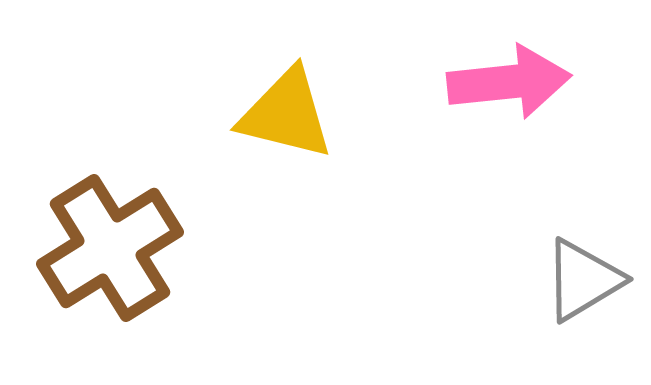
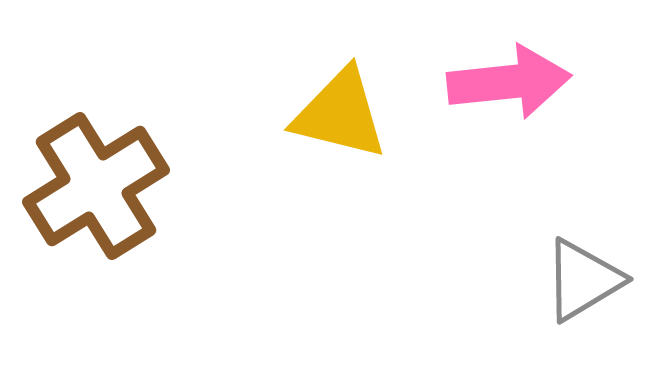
yellow triangle: moved 54 px right
brown cross: moved 14 px left, 62 px up
